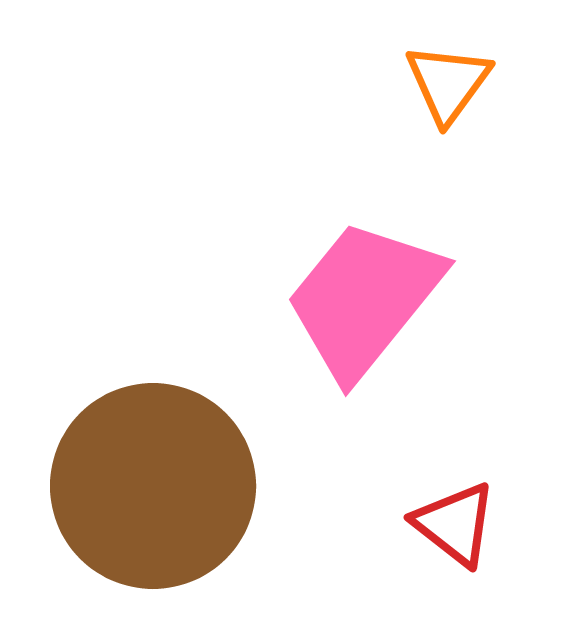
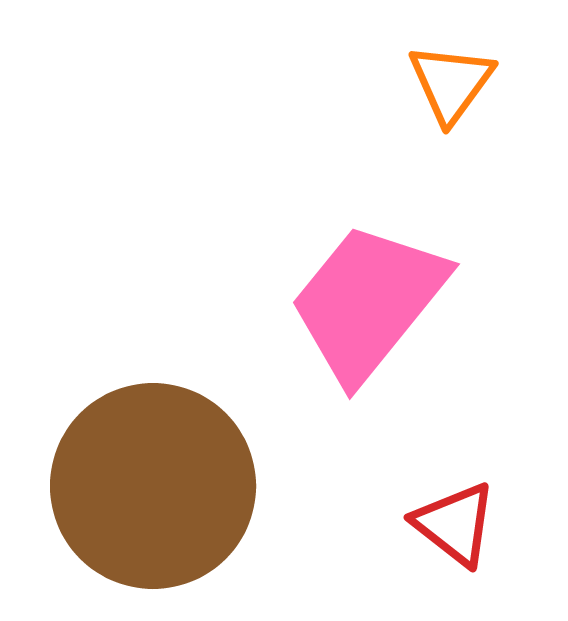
orange triangle: moved 3 px right
pink trapezoid: moved 4 px right, 3 px down
